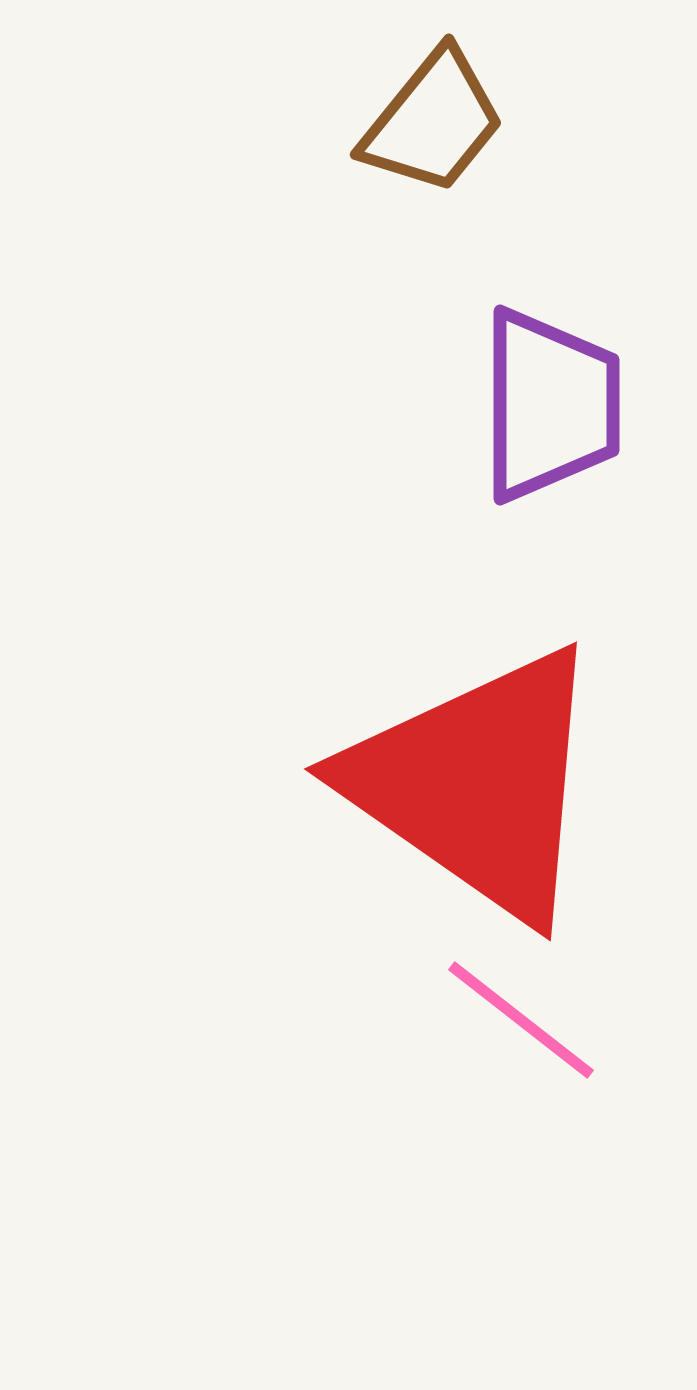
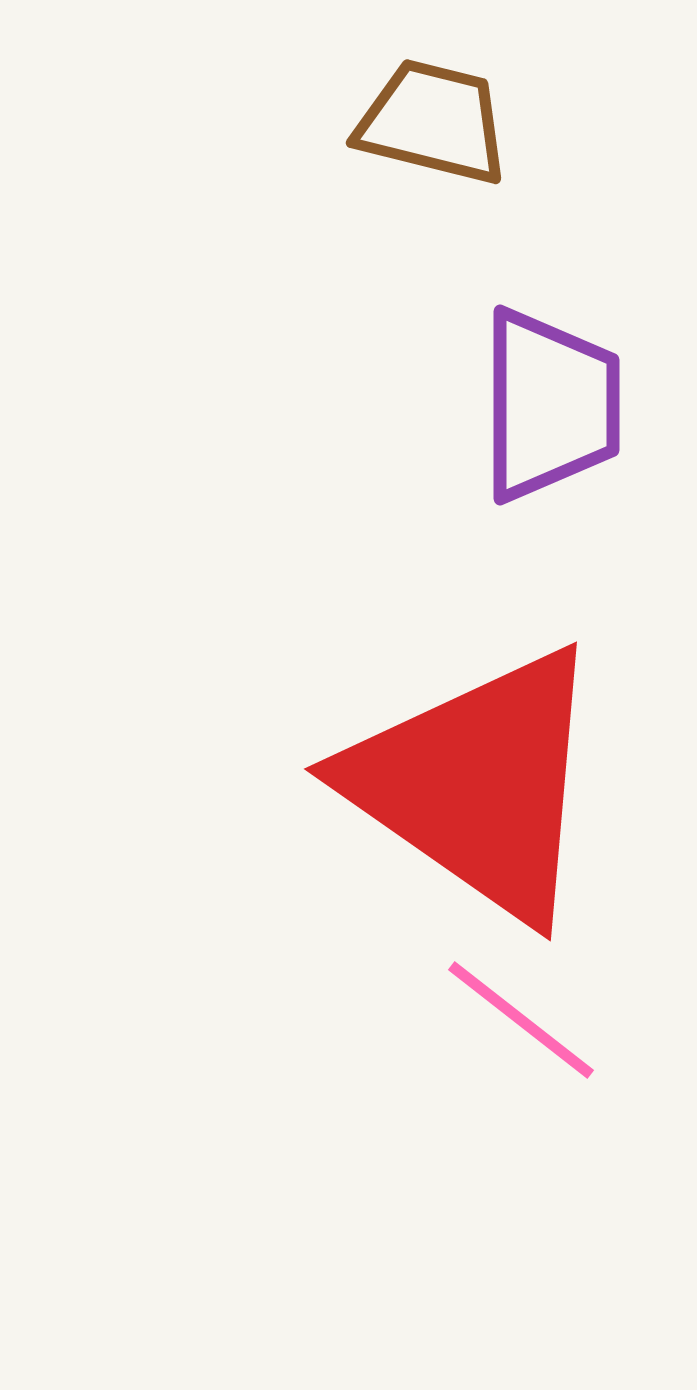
brown trapezoid: rotated 115 degrees counterclockwise
